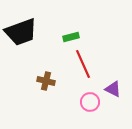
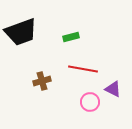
red line: moved 5 px down; rotated 56 degrees counterclockwise
brown cross: moved 4 px left; rotated 30 degrees counterclockwise
